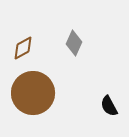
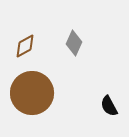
brown diamond: moved 2 px right, 2 px up
brown circle: moved 1 px left
